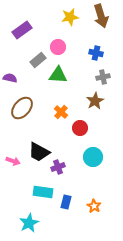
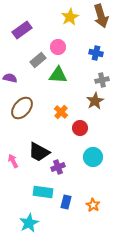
yellow star: rotated 18 degrees counterclockwise
gray cross: moved 1 px left, 3 px down
pink arrow: rotated 136 degrees counterclockwise
orange star: moved 1 px left, 1 px up
